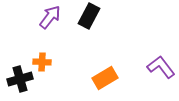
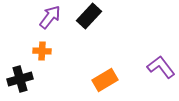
black rectangle: rotated 15 degrees clockwise
orange cross: moved 11 px up
orange rectangle: moved 2 px down
